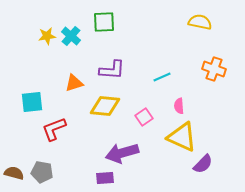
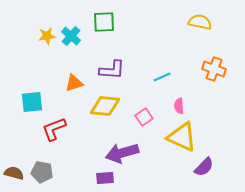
purple semicircle: moved 1 px right, 3 px down
